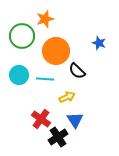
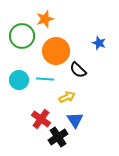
black semicircle: moved 1 px right, 1 px up
cyan circle: moved 5 px down
